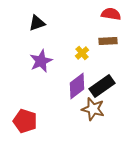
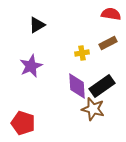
black triangle: moved 2 px down; rotated 12 degrees counterclockwise
brown rectangle: moved 2 px down; rotated 24 degrees counterclockwise
yellow cross: rotated 32 degrees clockwise
purple star: moved 10 px left, 5 px down
purple diamond: rotated 56 degrees counterclockwise
red pentagon: moved 2 px left, 2 px down
